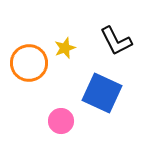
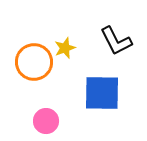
orange circle: moved 5 px right, 1 px up
blue square: rotated 24 degrees counterclockwise
pink circle: moved 15 px left
